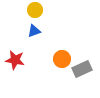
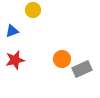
yellow circle: moved 2 px left
blue triangle: moved 22 px left
red star: rotated 24 degrees counterclockwise
